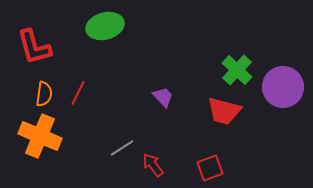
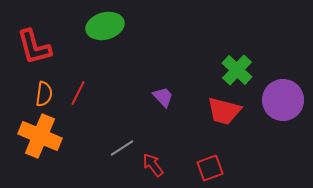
purple circle: moved 13 px down
